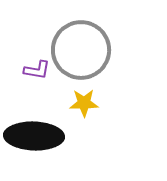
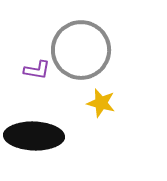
yellow star: moved 17 px right; rotated 16 degrees clockwise
